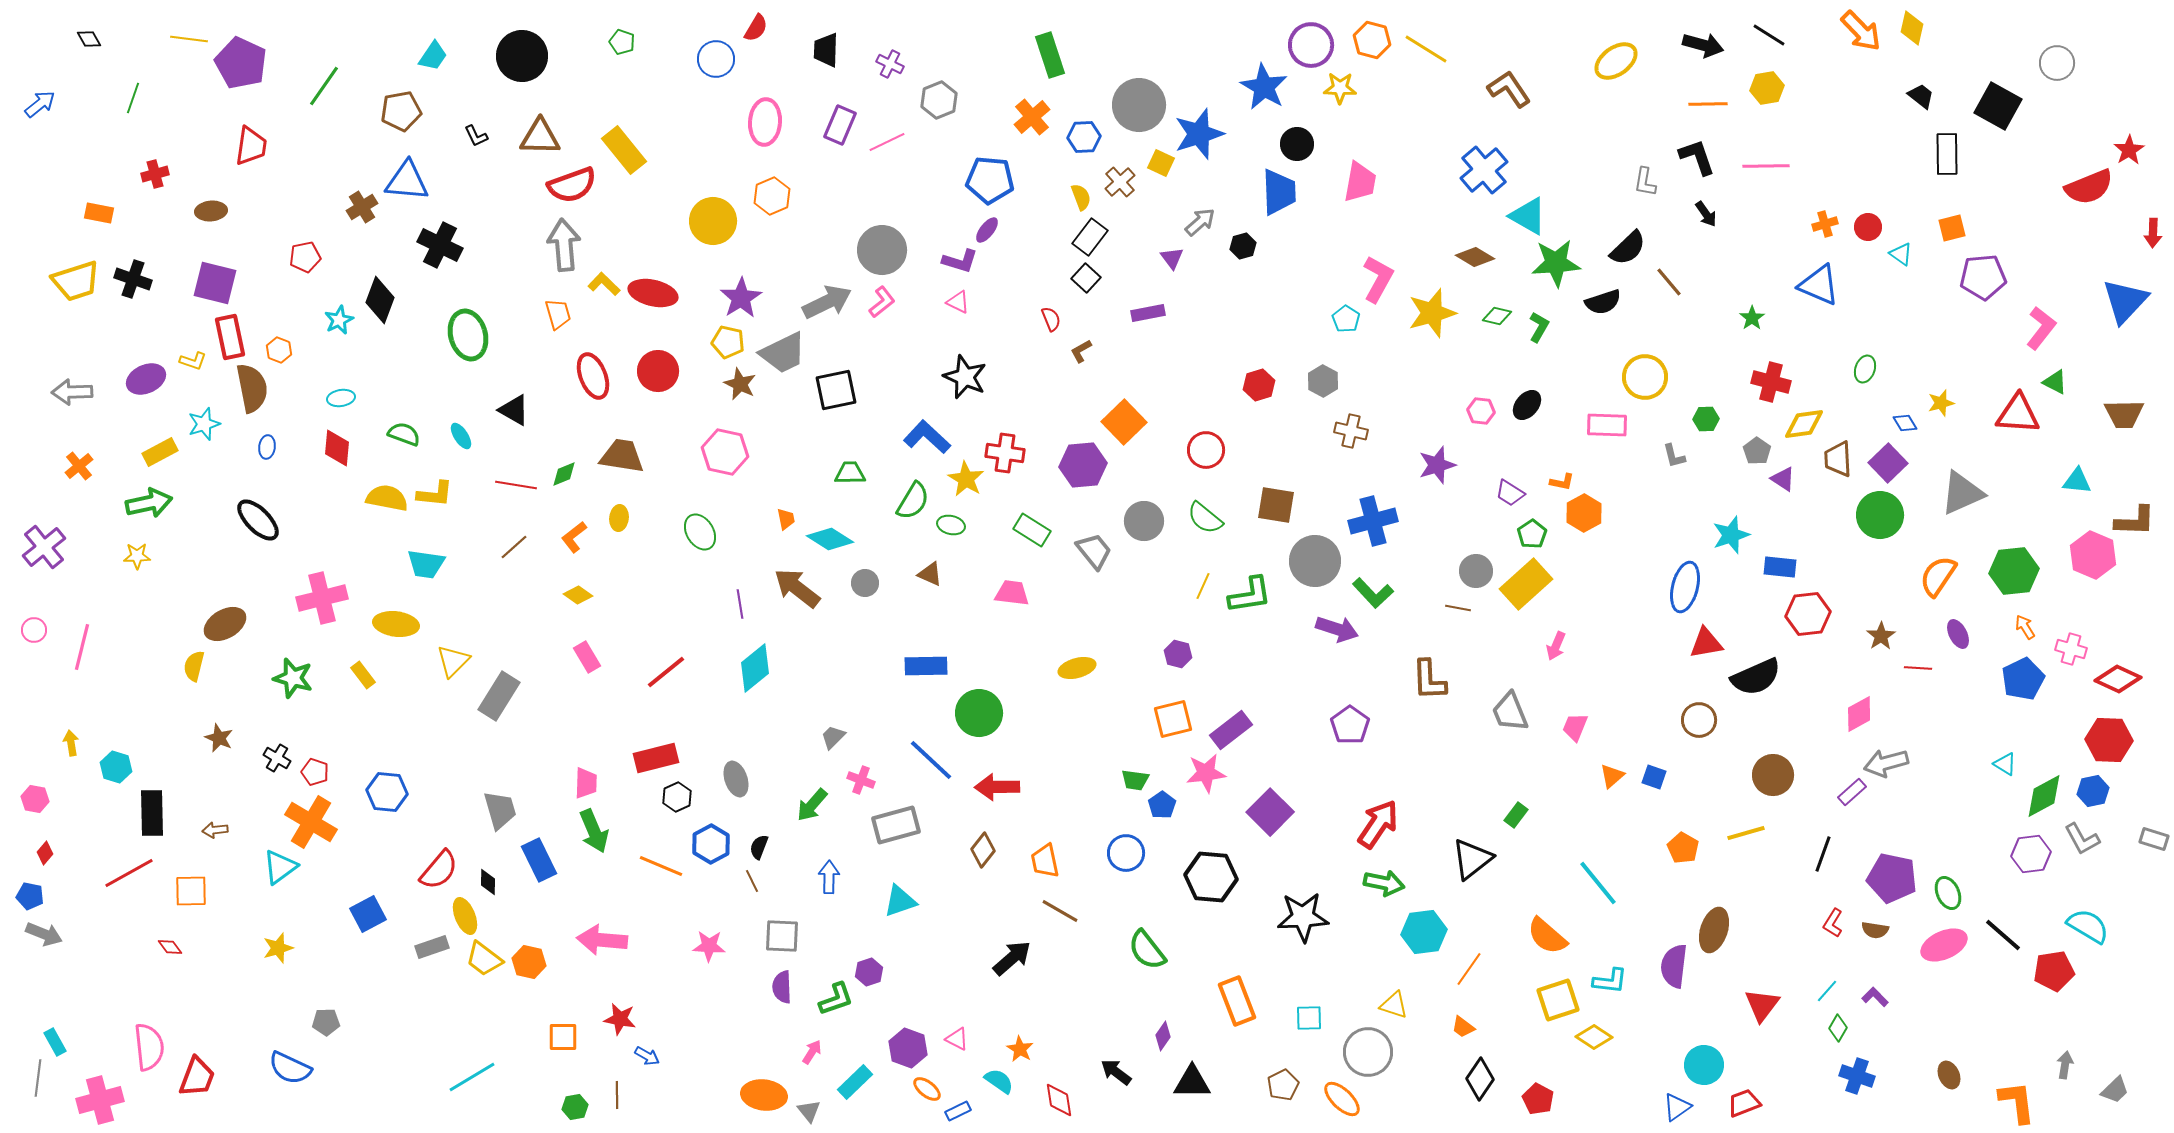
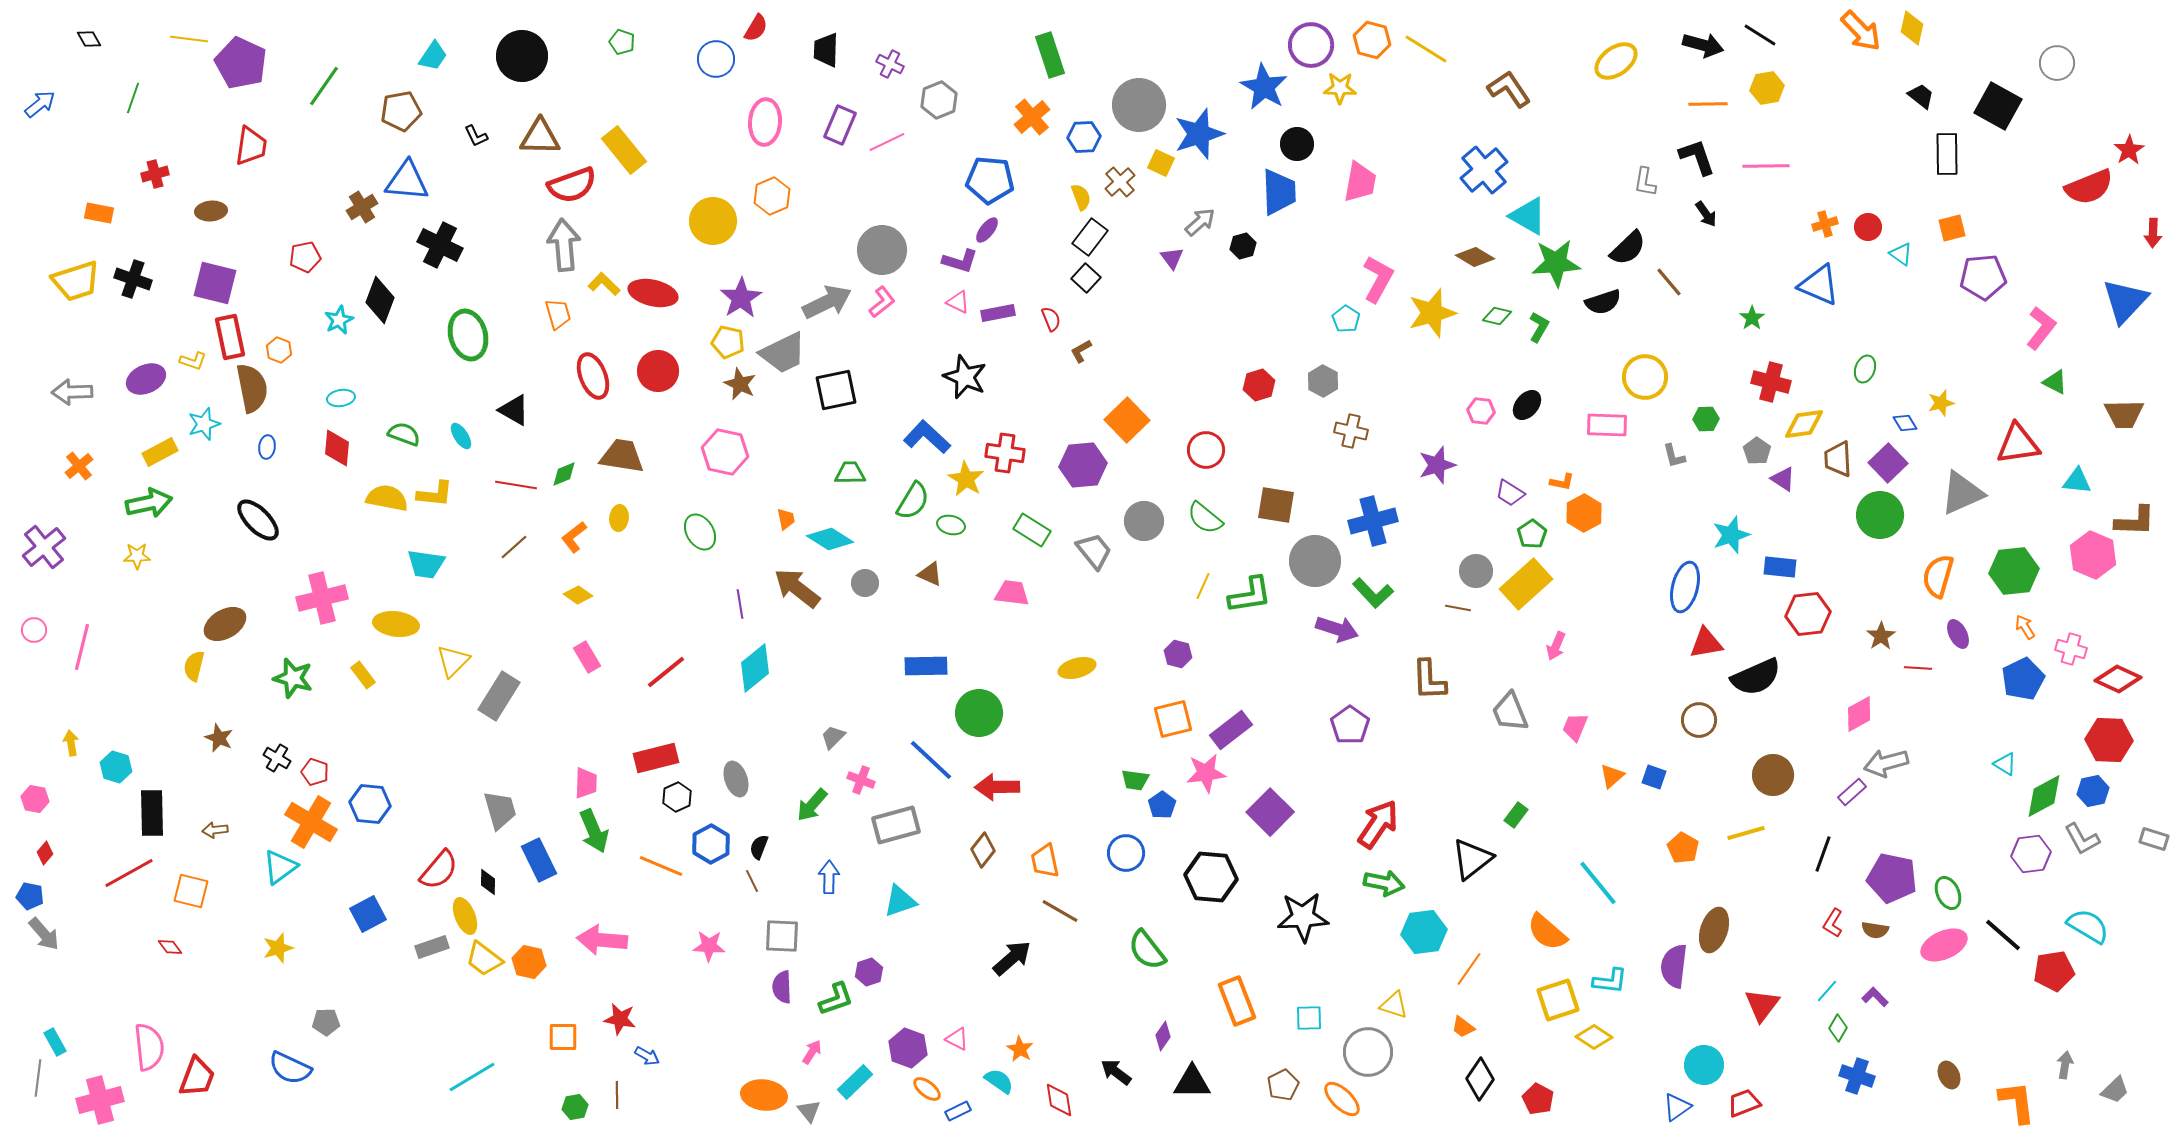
black line at (1769, 35): moved 9 px left
purple rectangle at (1148, 313): moved 150 px left
red triangle at (2018, 414): moved 30 px down; rotated 12 degrees counterclockwise
orange square at (1124, 422): moved 3 px right, 2 px up
orange semicircle at (1938, 576): rotated 18 degrees counterclockwise
blue hexagon at (387, 792): moved 17 px left, 12 px down
orange square at (191, 891): rotated 15 degrees clockwise
gray arrow at (44, 934): rotated 27 degrees clockwise
orange semicircle at (1547, 936): moved 4 px up
